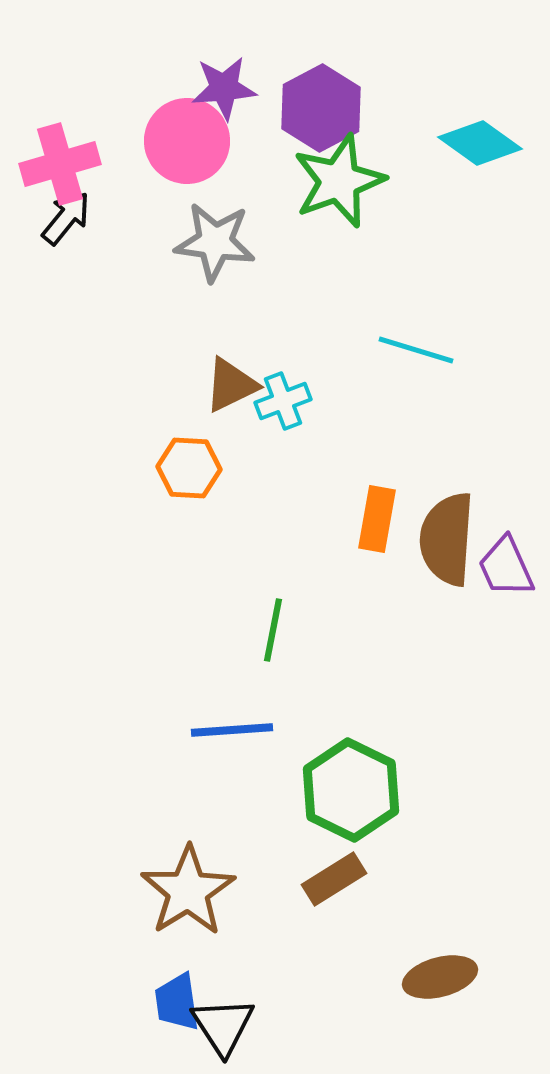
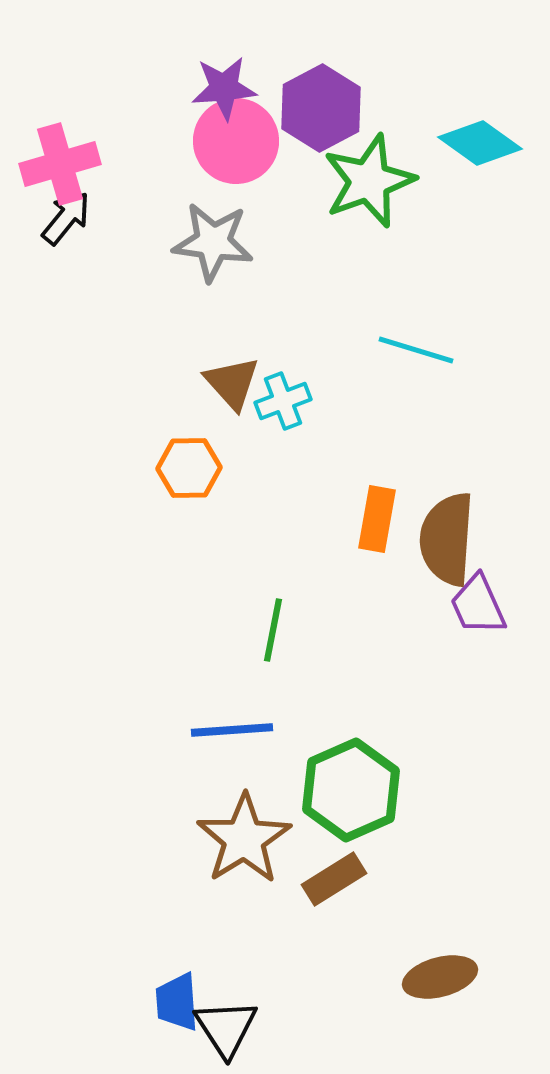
pink circle: moved 49 px right
green star: moved 30 px right
gray star: moved 2 px left
brown triangle: moved 1 px right, 2 px up; rotated 46 degrees counterclockwise
orange hexagon: rotated 4 degrees counterclockwise
purple trapezoid: moved 28 px left, 38 px down
green hexagon: rotated 10 degrees clockwise
brown star: moved 56 px right, 52 px up
blue trapezoid: rotated 4 degrees clockwise
black triangle: moved 3 px right, 2 px down
